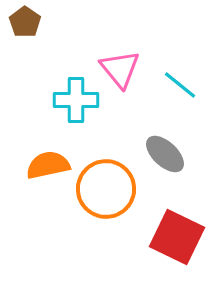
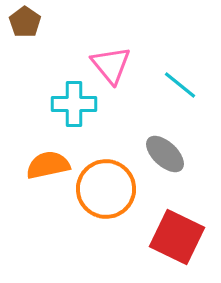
pink triangle: moved 9 px left, 4 px up
cyan cross: moved 2 px left, 4 px down
